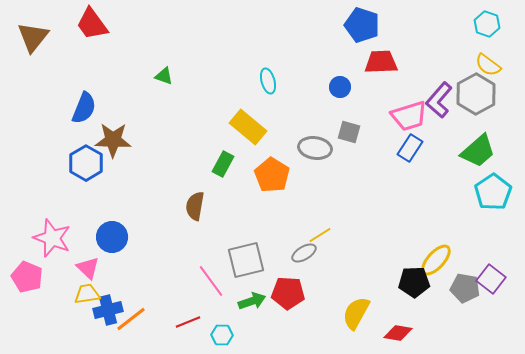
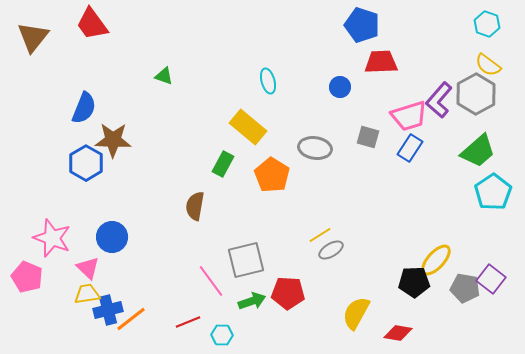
gray square at (349, 132): moved 19 px right, 5 px down
gray ellipse at (304, 253): moved 27 px right, 3 px up
